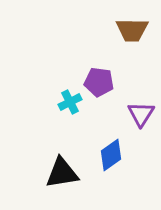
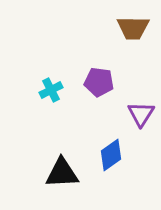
brown trapezoid: moved 1 px right, 2 px up
cyan cross: moved 19 px left, 12 px up
black triangle: rotated 6 degrees clockwise
